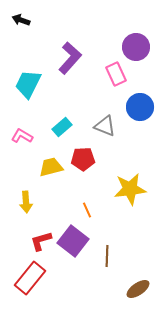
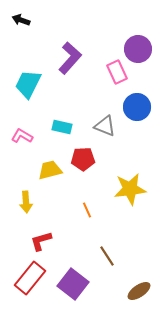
purple circle: moved 2 px right, 2 px down
pink rectangle: moved 1 px right, 2 px up
blue circle: moved 3 px left
cyan rectangle: rotated 54 degrees clockwise
yellow trapezoid: moved 1 px left, 3 px down
purple square: moved 43 px down
brown line: rotated 35 degrees counterclockwise
brown ellipse: moved 1 px right, 2 px down
